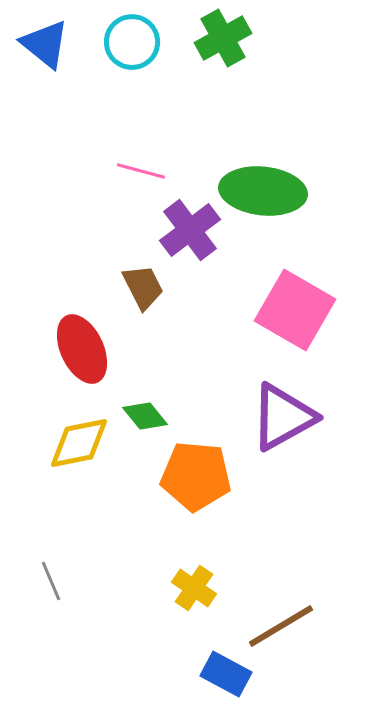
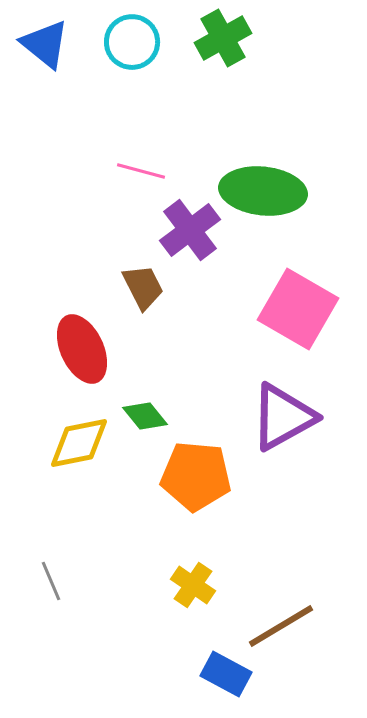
pink square: moved 3 px right, 1 px up
yellow cross: moved 1 px left, 3 px up
